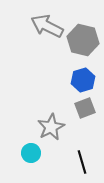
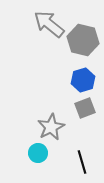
gray arrow: moved 2 px right, 2 px up; rotated 12 degrees clockwise
cyan circle: moved 7 px right
